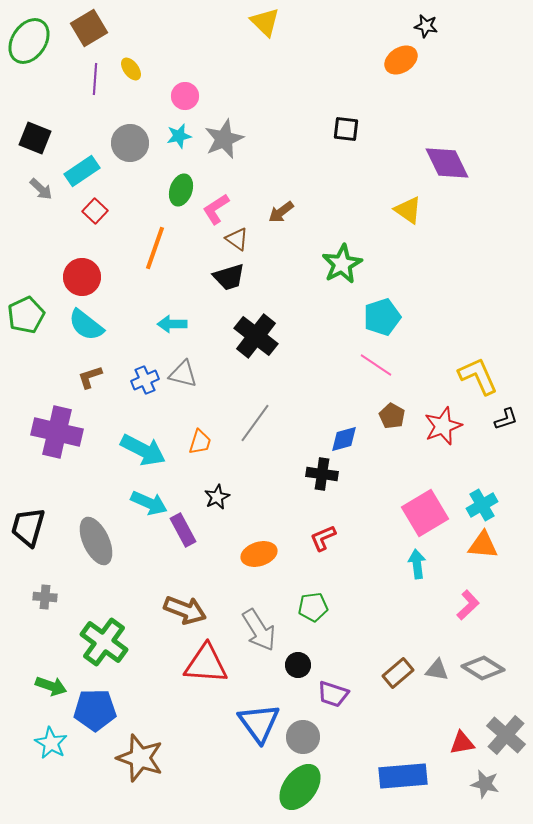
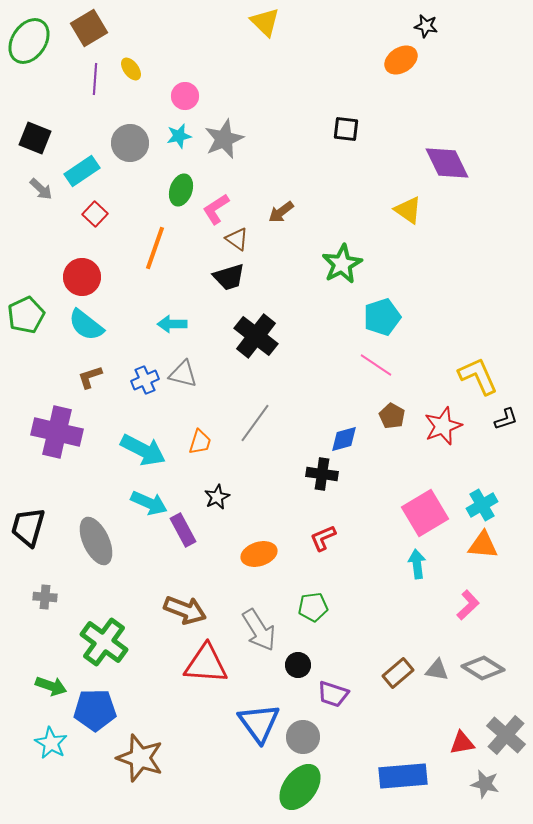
red square at (95, 211): moved 3 px down
